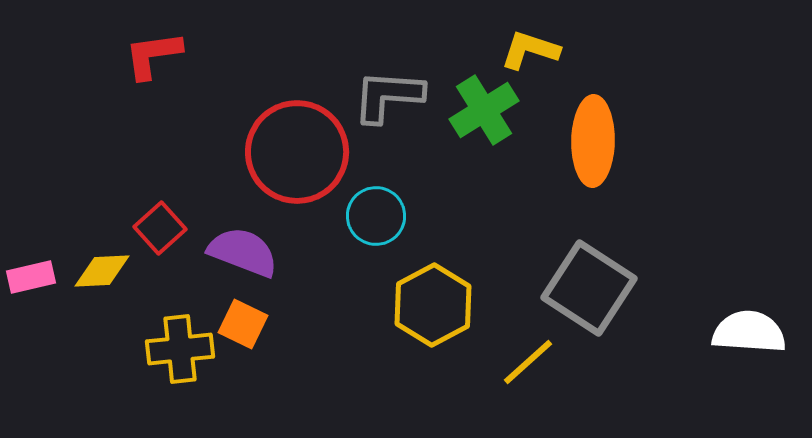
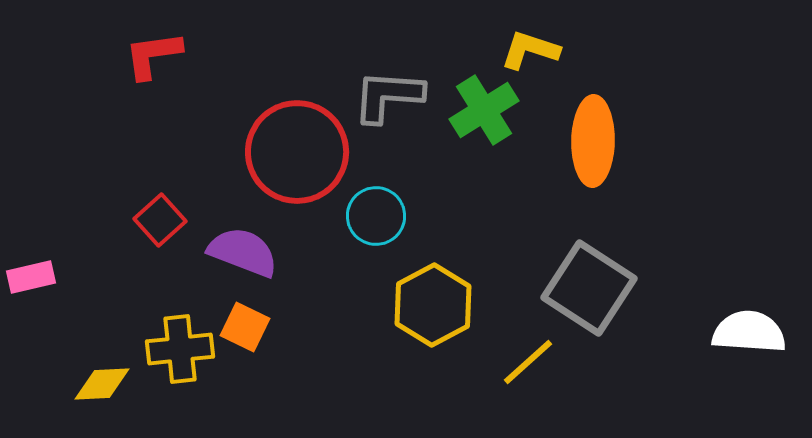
red square: moved 8 px up
yellow diamond: moved 113 px down
orange square: moved 2 px right, 3 px down
